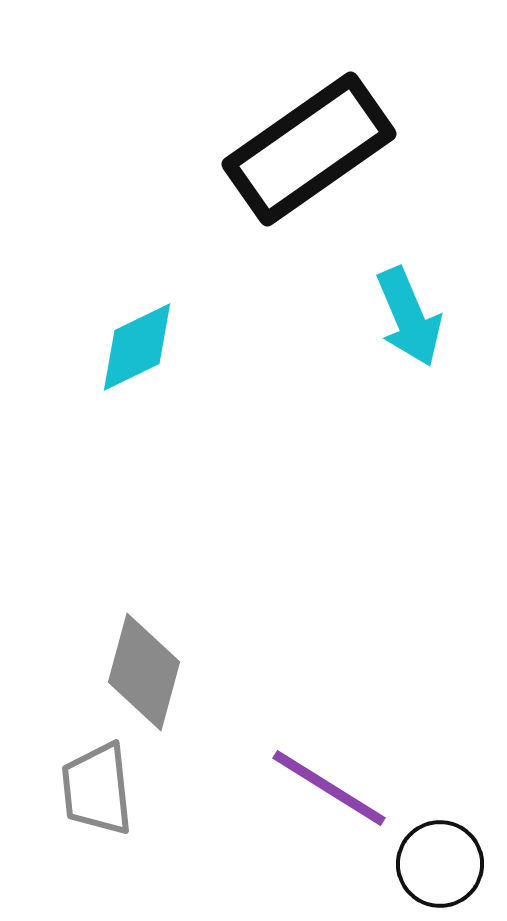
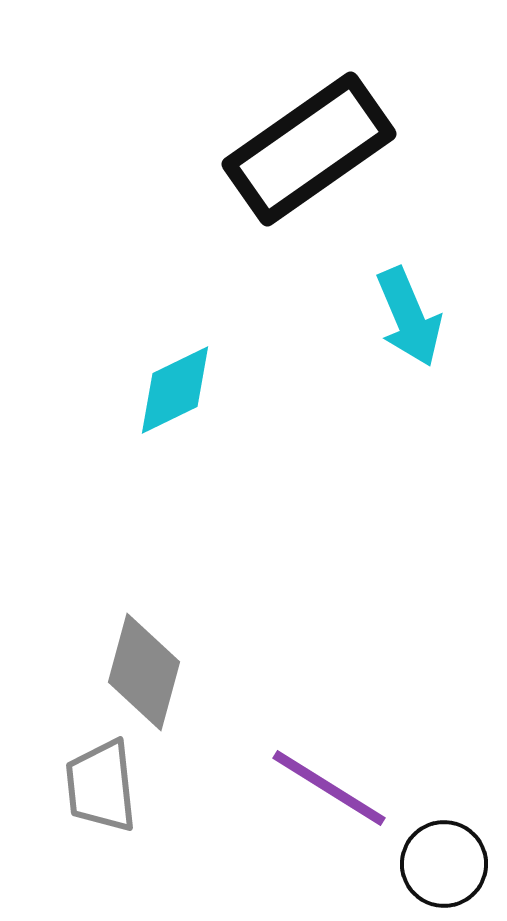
cyan diamond: moved 38 px right, 43 px down
gray trapezoid: moved 4 px right, 3 px up
black circle: moved 4 px right
